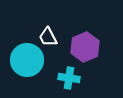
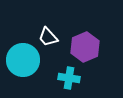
white trapezoid: rotated 15 degrees counterclockwise
cyan circle: moved 4 px left
